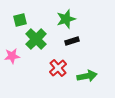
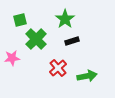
green star: moved 1 px left; rotated 18 degrees counterclockwise
pink star: moved 2 px down
